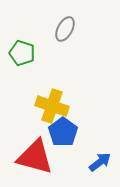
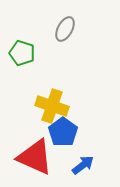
red triangle: rotated 9 degrees clockwise
blue arrow: moved 17 px left, 3 px down
